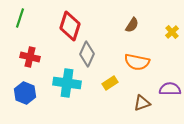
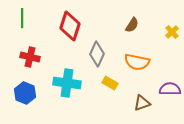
green line: moved 2 px right; rotated 18 degrees counterclockwise
gray diamond: moved 10 px right
yellow rectangle: rotated 63 degrees clockwise
